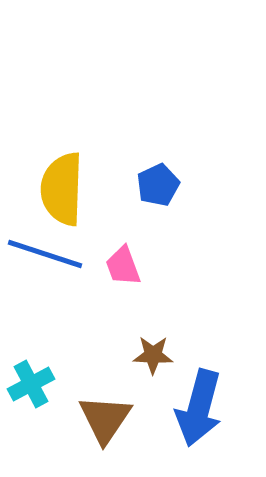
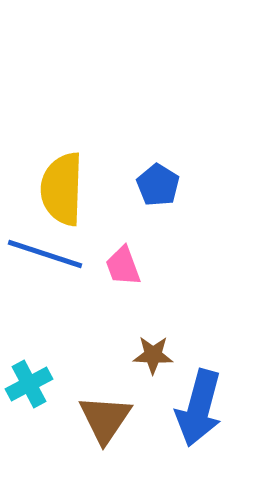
blue pentagon: rotated 15 degrees counterclockwise
cyan cross: moved 2 px left
